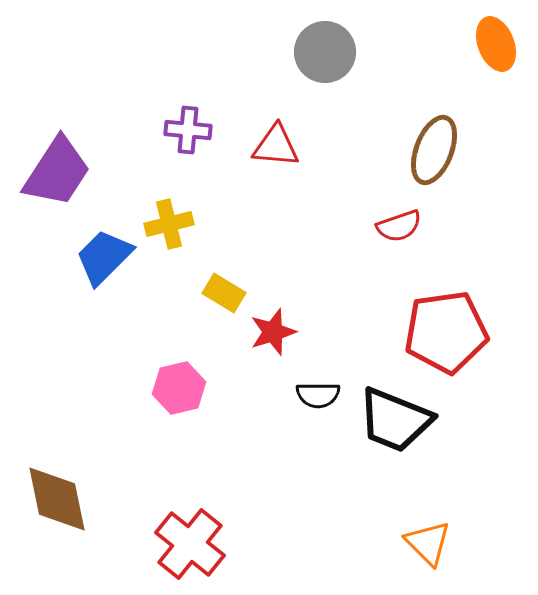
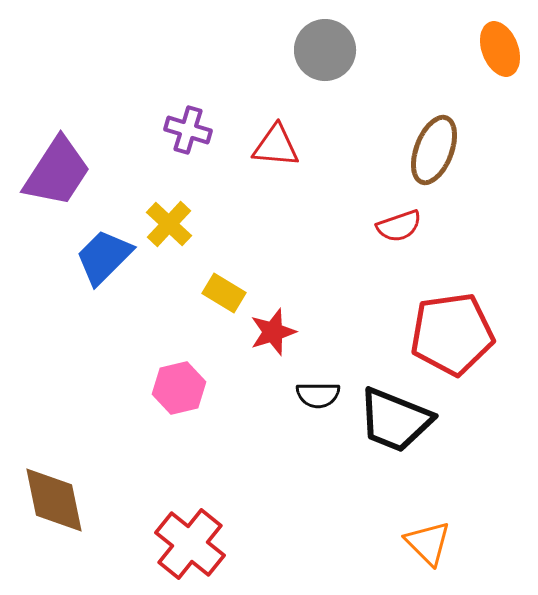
orange ellipse: moved 4 px right, 5 px down
gray circle: moved 2 px up
purple cross: rotated 12 degrees clockwise
yellow cross: rotated 33 degrees counterclockwise
red pentagon: moved 6 px right, 2 px down
brown diamond: moved 3 px left, 1 px down
